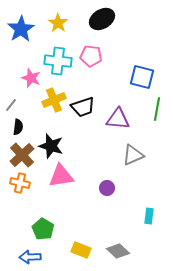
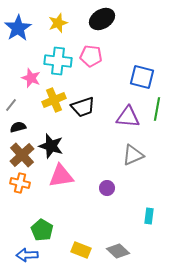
yellow star: rotated 18 degrees clockwise
blue star: moved 3 px left, 1 px up
purple triangle: moved 10 px right, 2 px up
black semicircle: rotated 112 degrees counterclockwise
green pentagon: moved 1 px left, 1 px down
blue arrow: moved 3 px left, 2 px up
